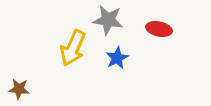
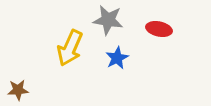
yellow arrow: moved 3 px left
brown star: moved 1 px left, 1 px down; rotated 10 degrees counterclockwise
